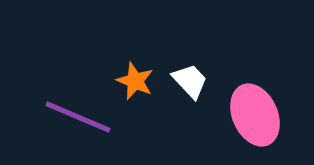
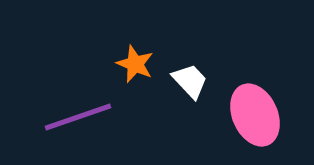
orange star: moved 17 px up
purple line: rotated 42 degrees counterclockwise
